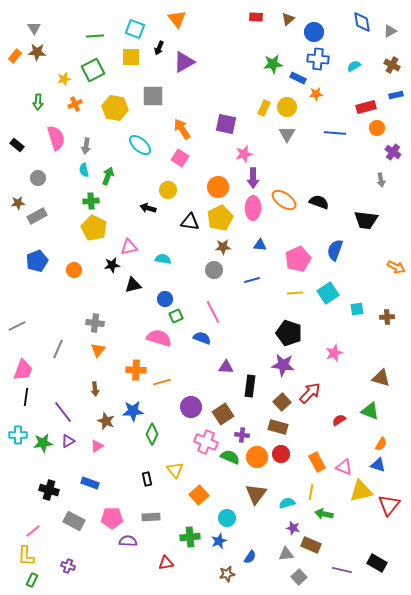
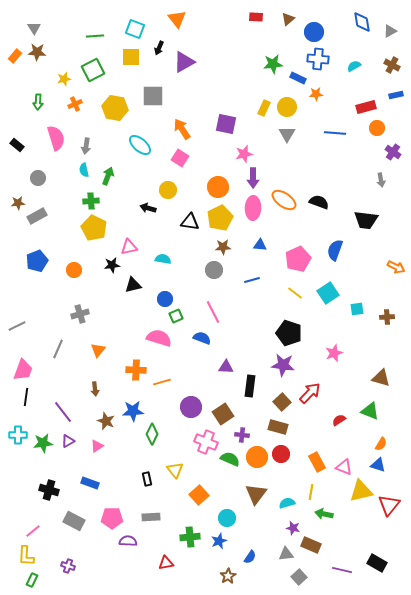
yellow line at (295, 293): rotated 42 degrees clockwise
gray cross at (95, 323): moved 15 px left, 9 px up; rotated 24 degrees counterclockwise
green semicircle at (230, 457): moved 2 px down
brown star at (227, 574): moved 1 px right, 2 px down; rotated 21 degrees counterclockwise
